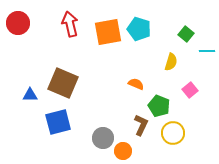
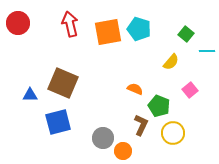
yellow semicircle: rotated 24 degrees clockwise
orange semicircle: moved 1 px left, 5 px down
